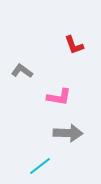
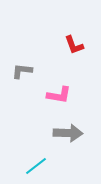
gray L-shape: rotated 30 degrees counterclockwise
pink L-shape: moved 2 px up
cyan line: moved 4 px left
